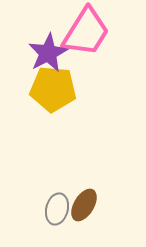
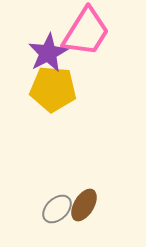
gray ellipse: rotated 32 degrees clockwise
